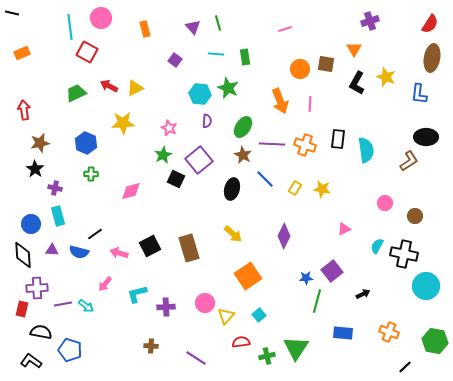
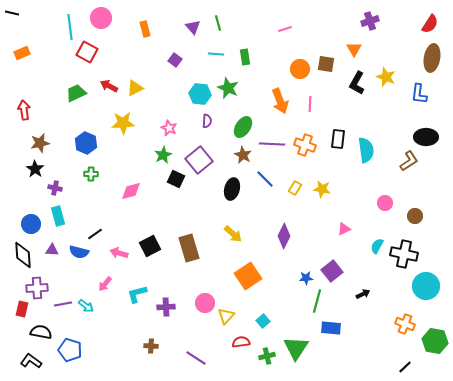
cyan square at (259, 315): moved 4 px right, 6 px down
orange cross at (389, 332): moved 16 px right, 8 px up
blue rectangle at (343, 333): moved 12 px left, 5 px up
